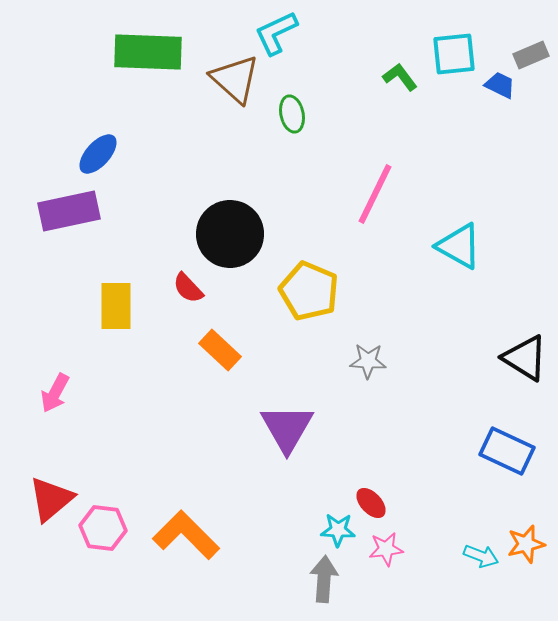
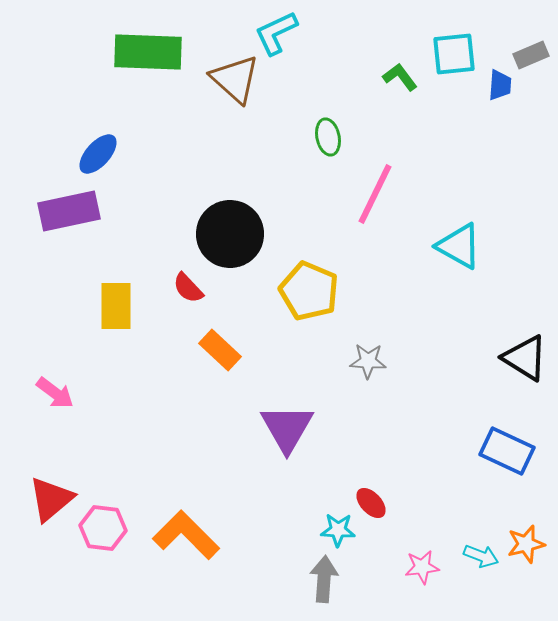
blue trapezoid: rotated 68 degrees clockwise
green ellipse: moved 36 px right, 23 px down
pink arrow: rotated 81 degrees counterclockwise
pink star: moved 36 px right, 18 px down
